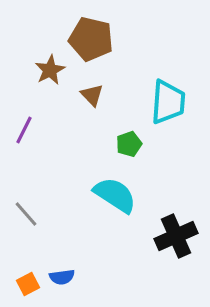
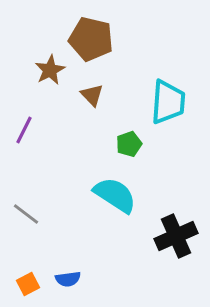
gray line: rotated 12 degrees counterclockwise
blue semicircle: moved 6 px right, 2 px down
